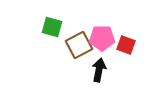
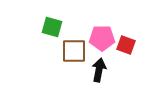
brown square: moved 5 px left, 6 px down; rotated 28 degrees clockwise
